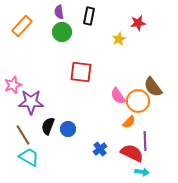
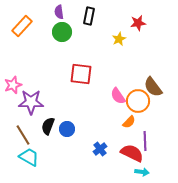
red square: moved 2 px down
blue circle: moved 1 px left
